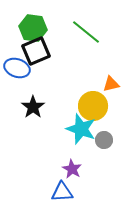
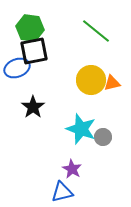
green hexagon: moved 3 px left
green line: moved 10 px right, 1 px up
black square: moved 2 px left; rotated 12 degrees clockwise
blue ellipse: rotated 40 degrees counterclockwise
orange triangle: moved 1 px right, 1 px up
yellow circle: moved 2 px left, 26 px up
gray circle: moved 1 px left, 3 px up
blue triangle: rotated 10 degrees counterclockwise
